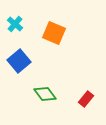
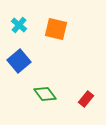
cyan cross: moved 4 px right, 1 px down
orange square: moved 2 px right, 4 px up; rotated 10 degrees counterclockwise
